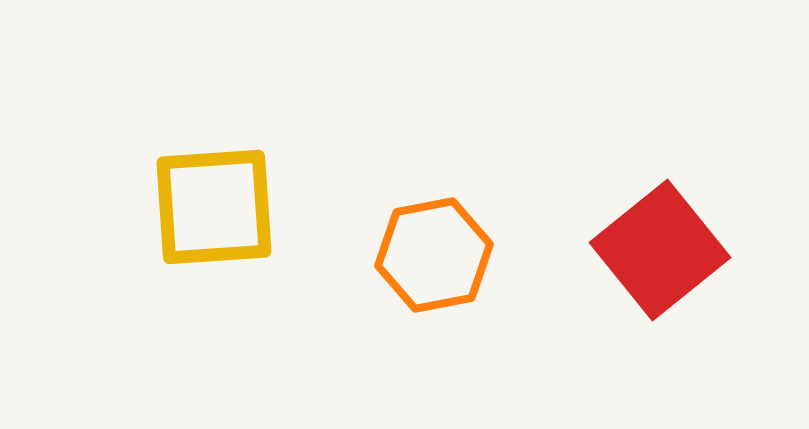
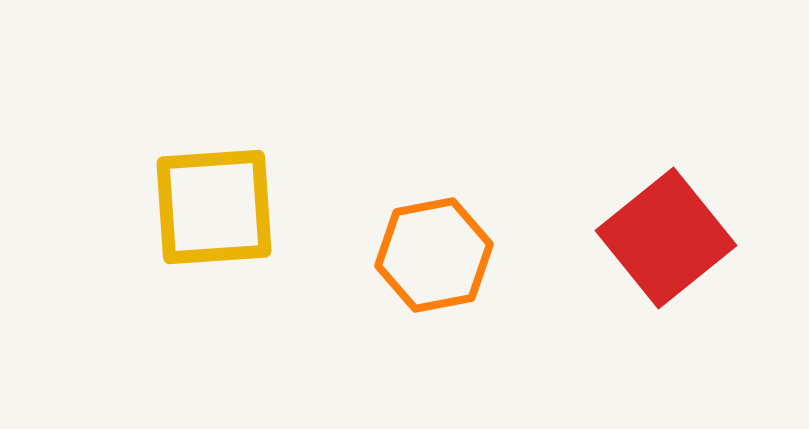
red square: moved 6 px right, 12 px up
